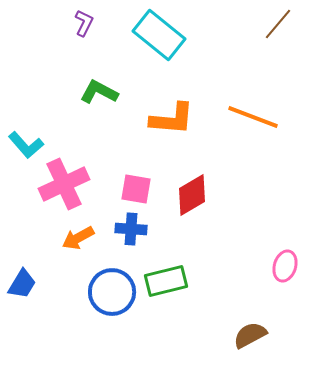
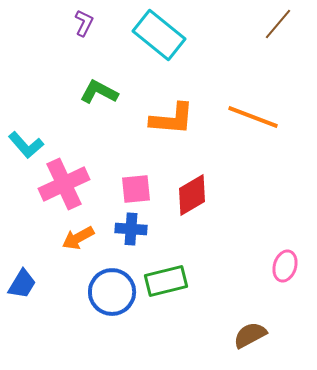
pink square: rotated 16 degrees counterclockwise
